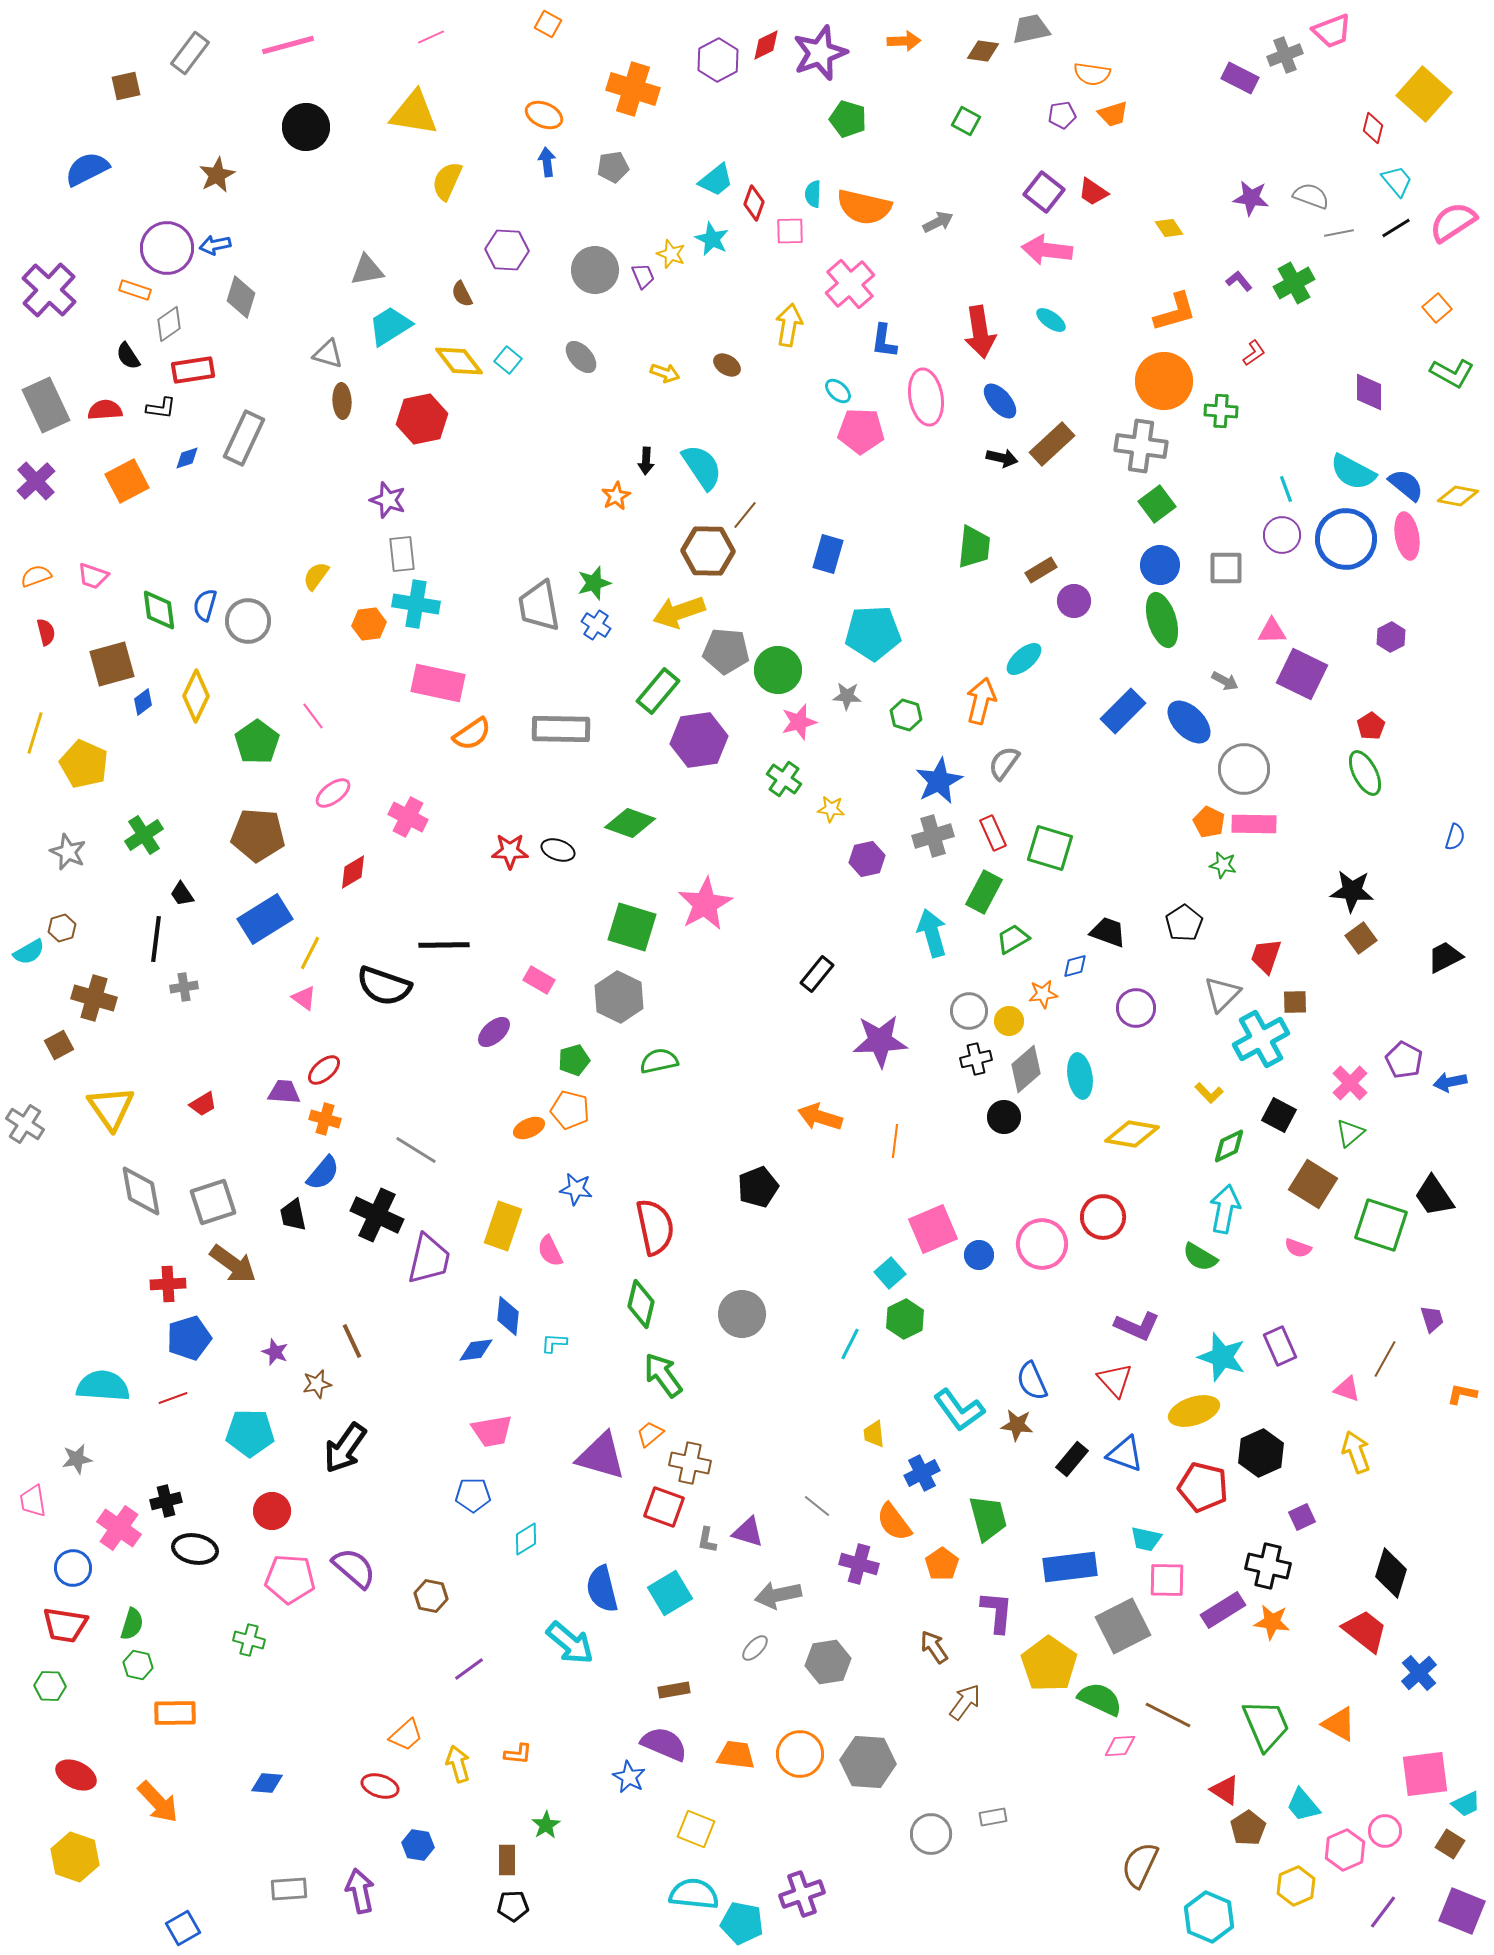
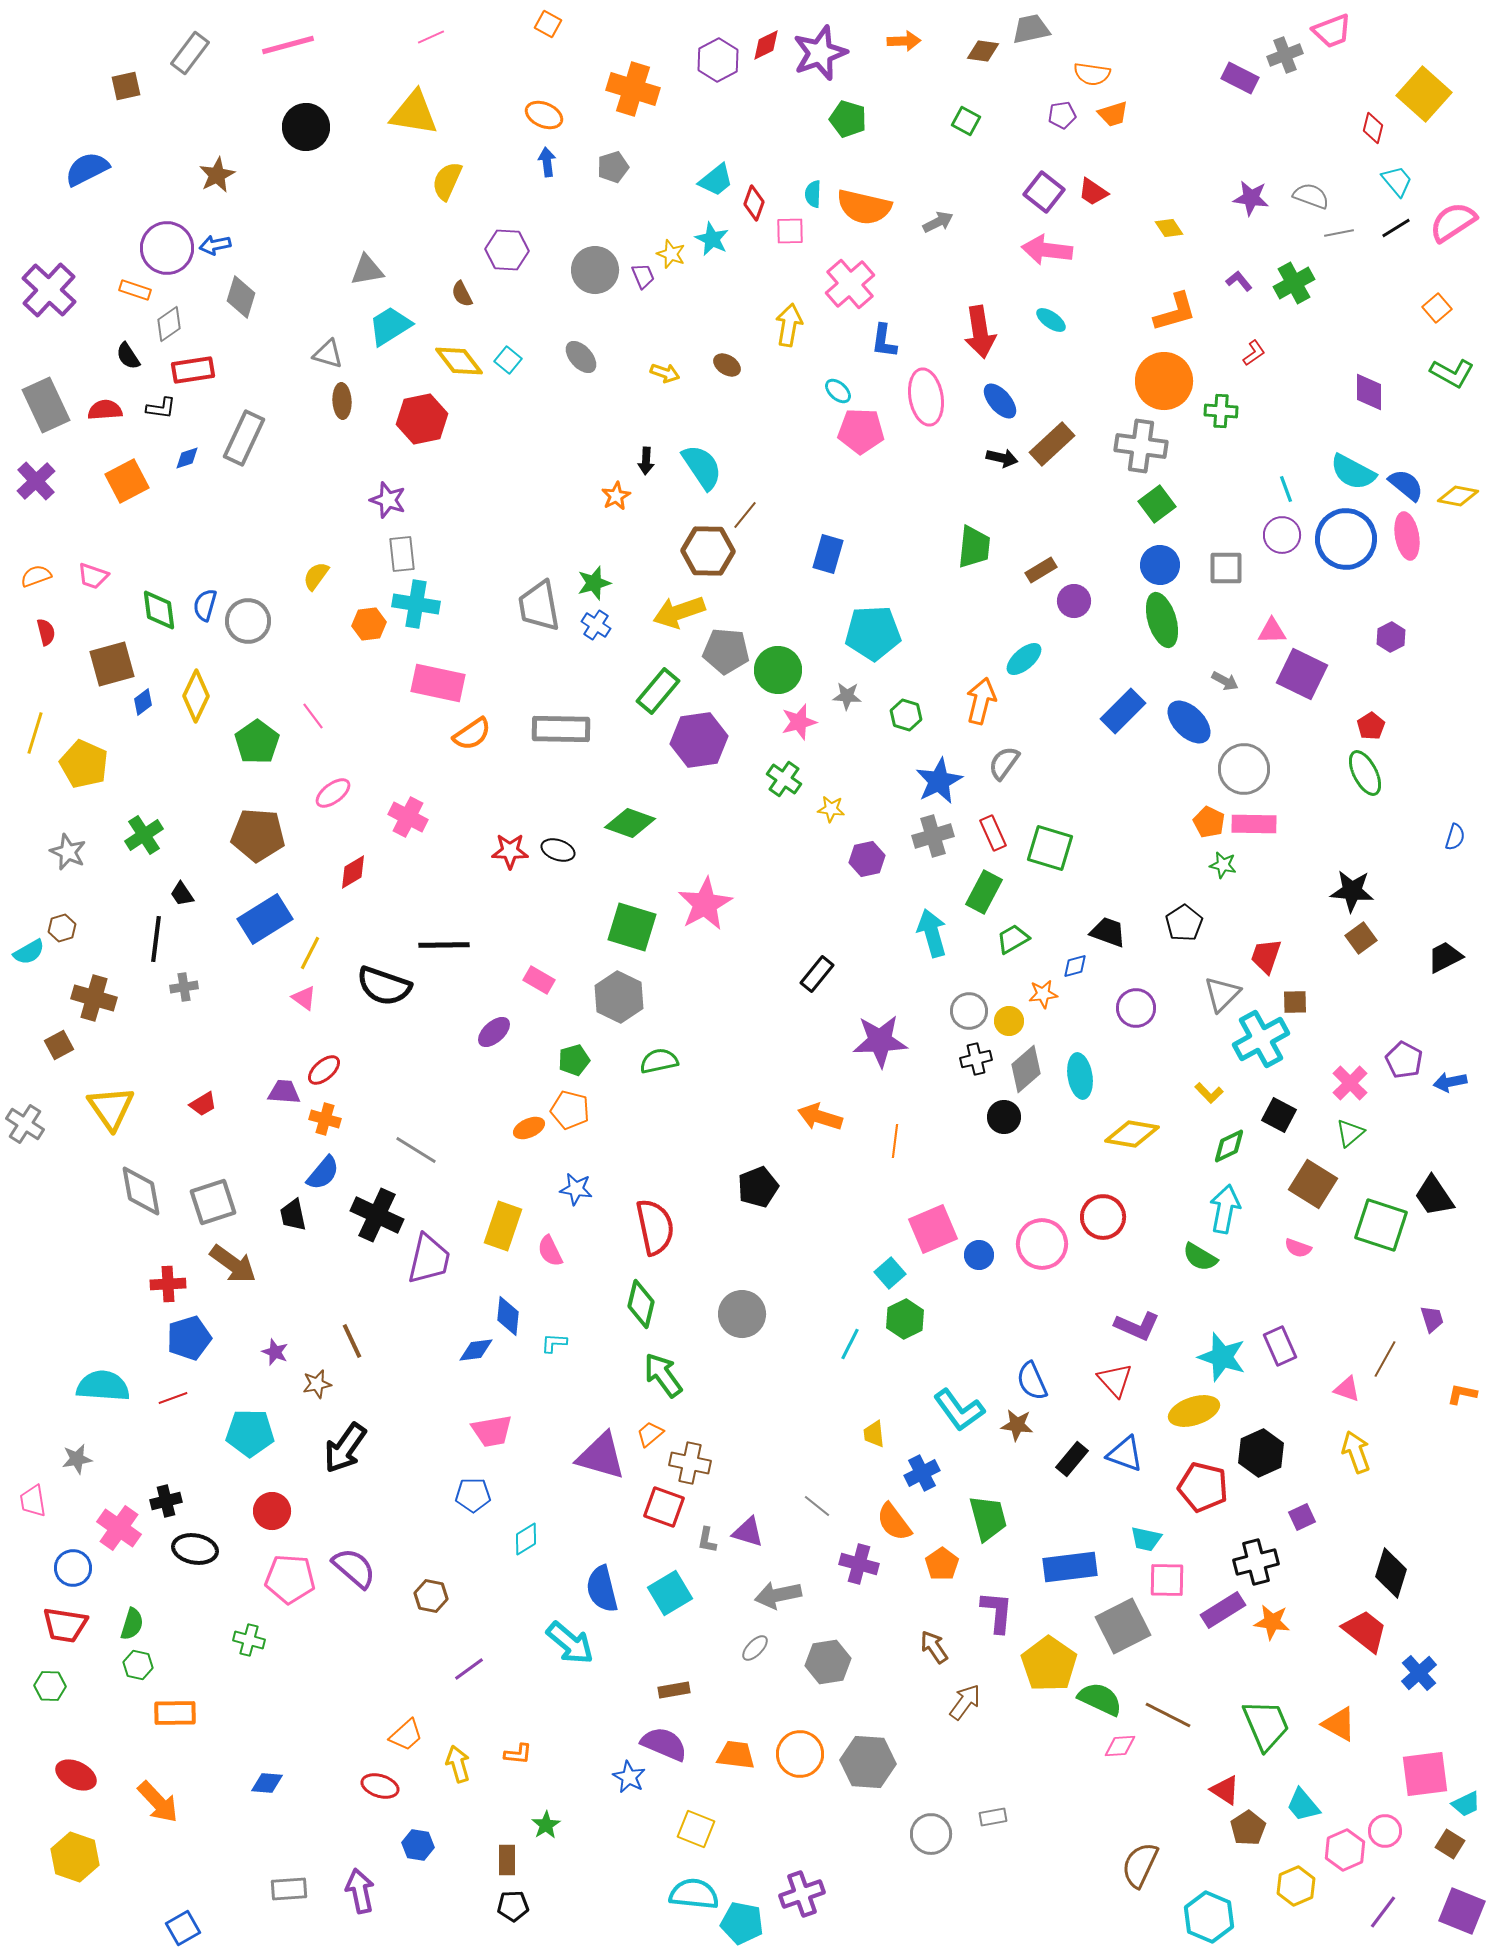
gray pentagon at (613, 167): rotated 8 degrees counterclockwise
black cross at (1268, 1566): moved 12 px left, 4 px up; rotated 27 degrees counterclockwise
